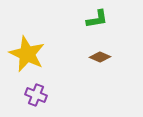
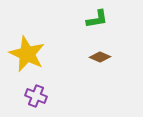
purple cross: moved 1 px down
